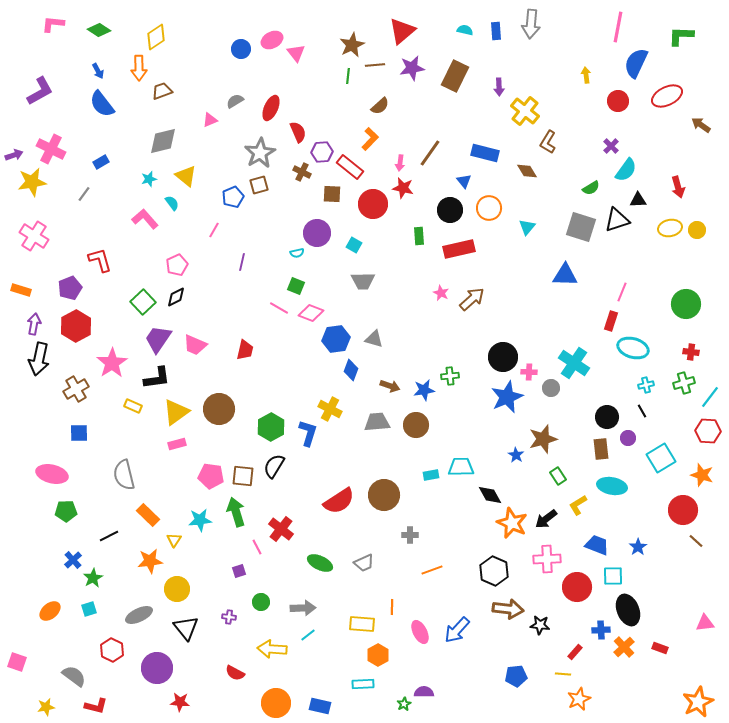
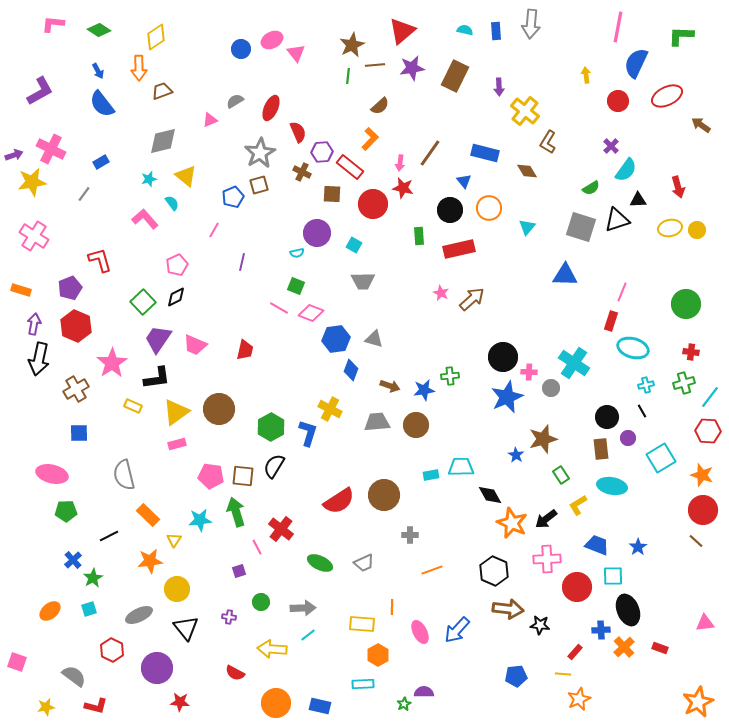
red hexagon at (76, 326): rotated 8 degrees counterclockwise
green rectangle at (558, 476): moved 3 px right, 1 px up
red circle at (683, 510): moved 20 px right
